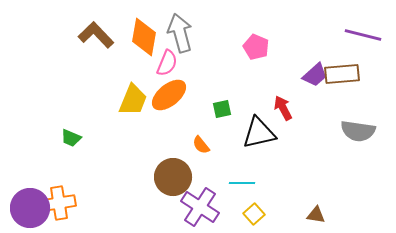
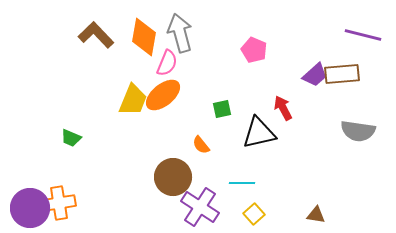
pink pentagon: moved 2 px left, 3 px down
orange ellipse: moved 6 px left
